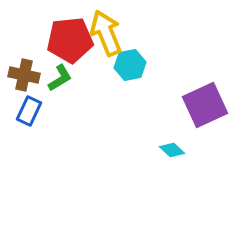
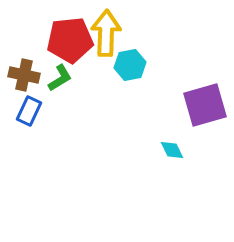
yellow arrow: rotated 24 degrees clockwise
purple square: rotated 9 degrees clockwise
cyan diamond: rotated 20 degrees clockwise
